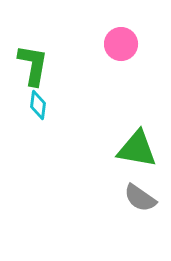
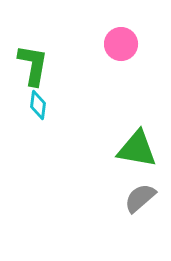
gray semicircle: rotated 104 degrees clockwise
